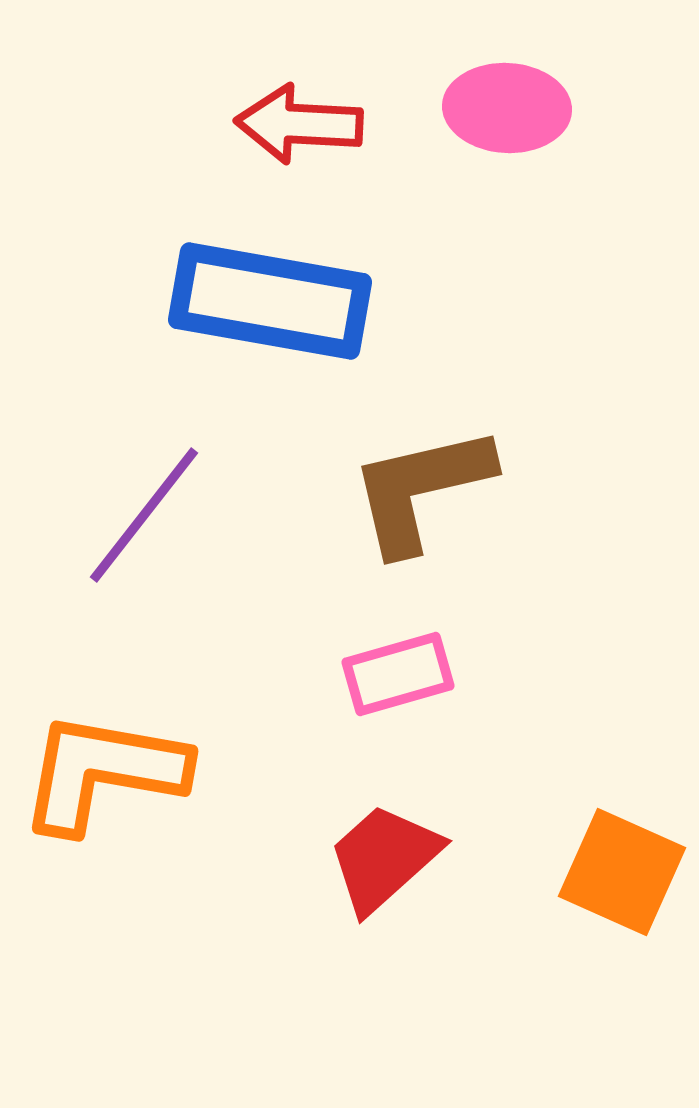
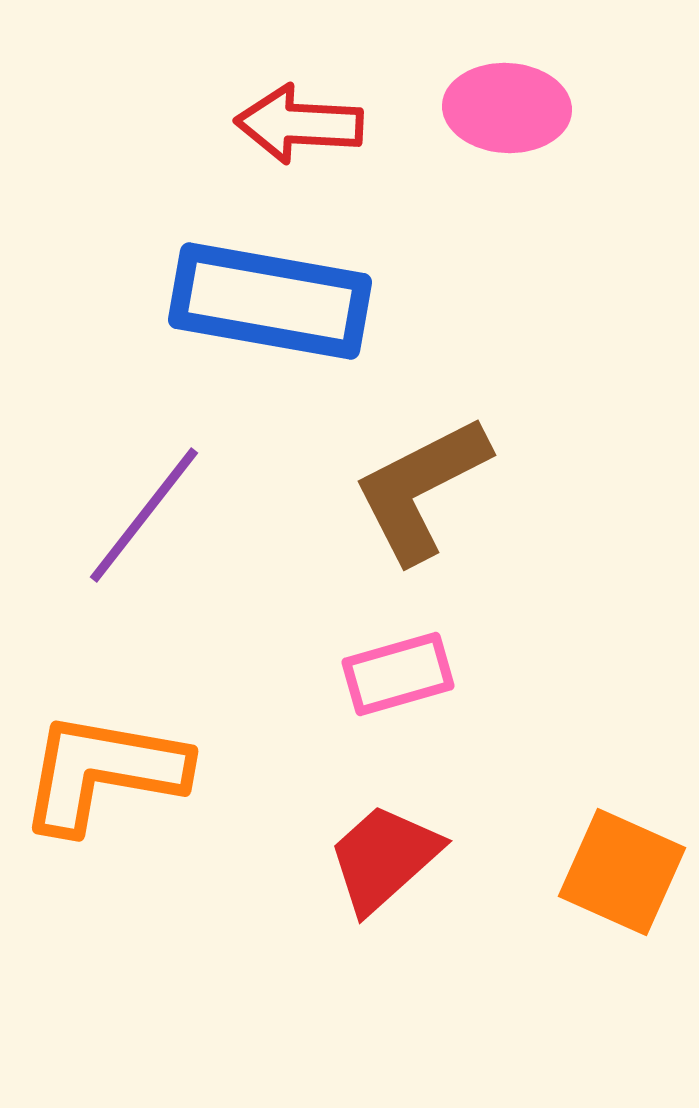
brown L-shape: rotated 14 degrees counterclockwise
